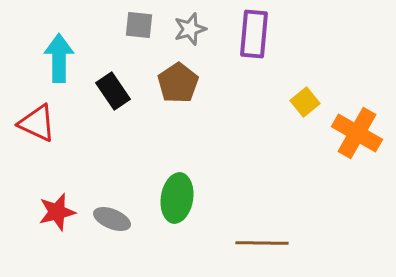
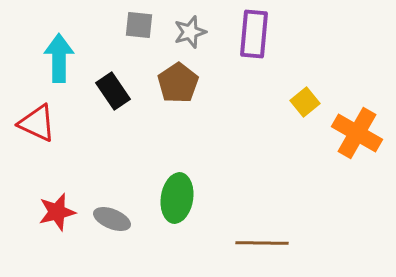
gray star: moved 3 px down
